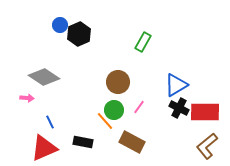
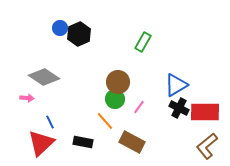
blue circle: moved 3 px down
green circle: moved 1 px right, 11 px up
red triangle: moved 3 px left, 5 px up; rotated 20 degrees counterclockwise
